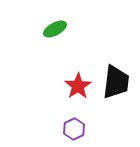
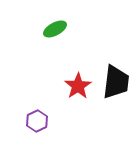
purple hexagon: moved 37 px left, 8 px up
